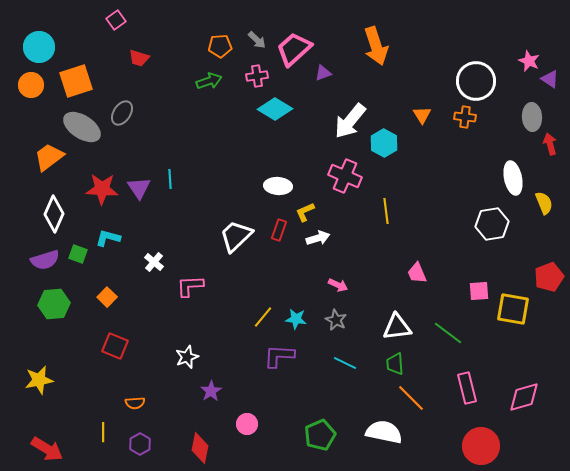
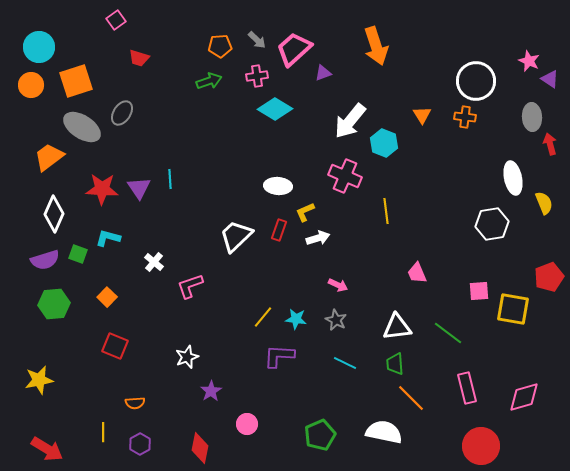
cyan hexagon at (384, 143): rotated 8 degrees counterclockwise
pink L-shape at (190, 286): rotated 16 degrees counterclockwise
